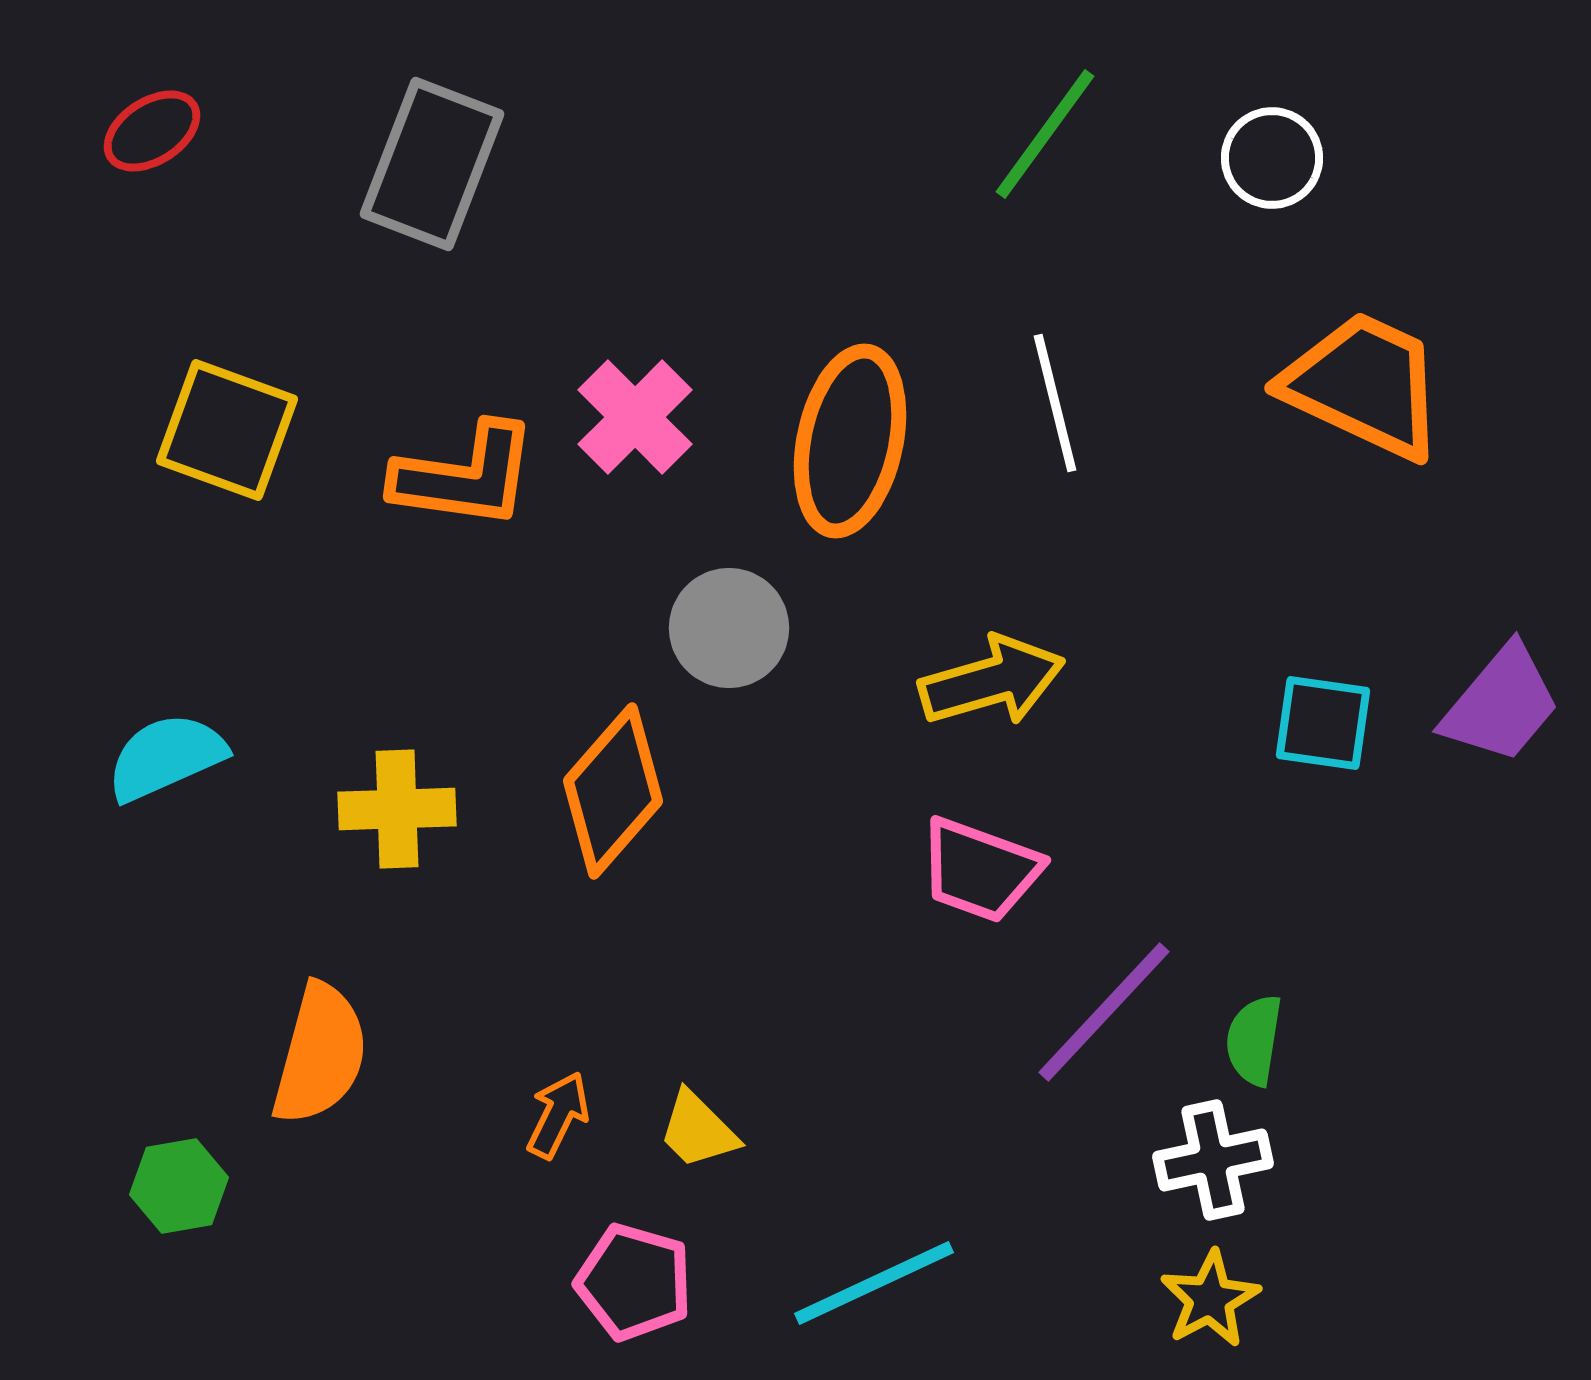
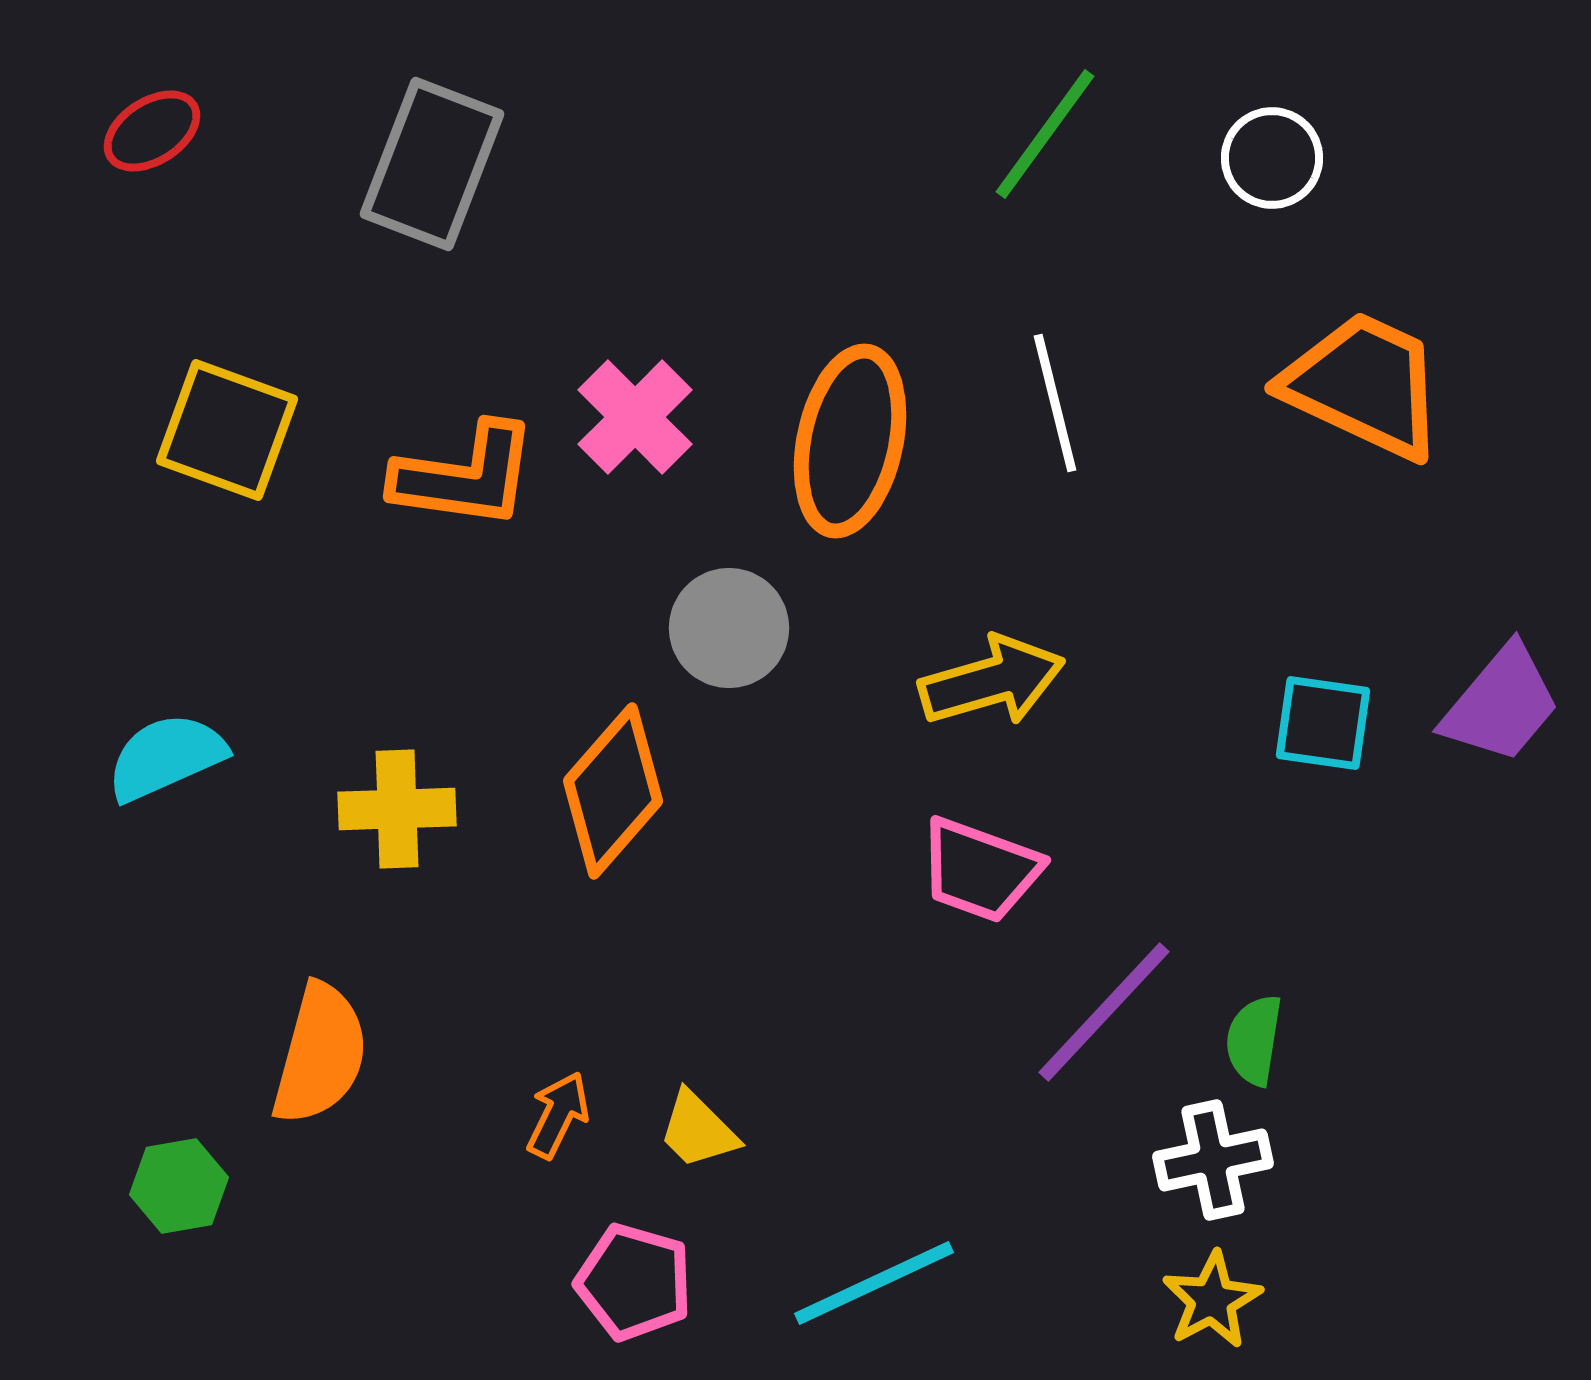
yellow star: moved 2 px right, 1 px down
